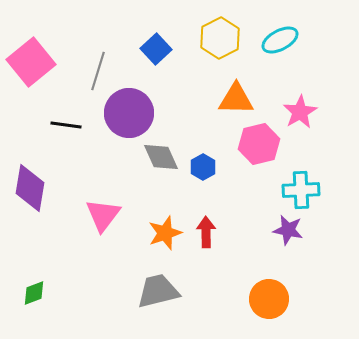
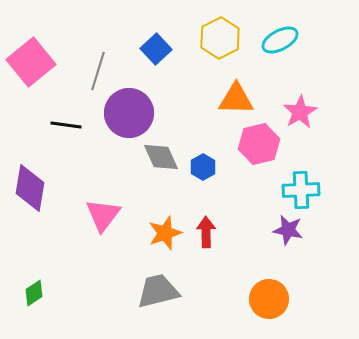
green diamond: rotated 12 degrees counterclockwise
